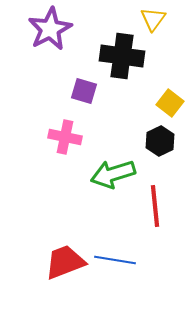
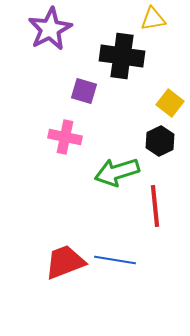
yellow triangle: rotated 44 degrees clockwise
green arrow: moved 4 px right, 2 px up
